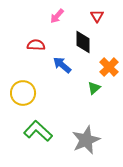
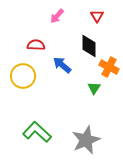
black diamond: moved 6 px right, 4 px down
orange cross: rotated 18 degrees counterclockwise
green triangle: rotated 16 degrees counterclockwise
yellow circle: moved 17 px up
green L-shape: moved 1 px left, 1 px down
